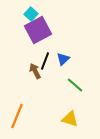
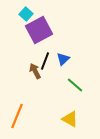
cyan square: moved 5 px left
purple square: moved 1 px right
yellow triangle: rotated 12 degrees clockwise
